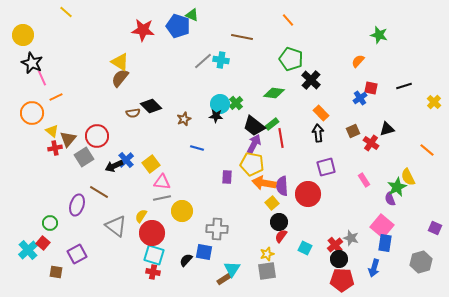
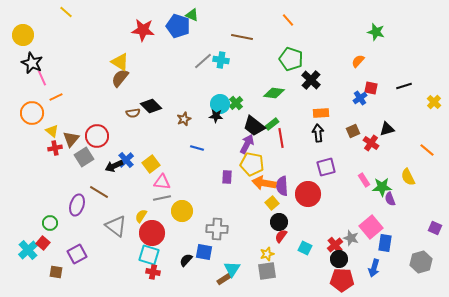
green star at (379, 35): moved 3 px left, 3 px up
orange rectangle at (321, 113): rotated 49 degrees counterclockwise
brown triangle at (68, 139): moved 3 px right
purple arrow at (254, 144): moved 7 px left
green star at (397, 187): moved 15 px left; rotated 24 degrees clockwise
pink square at (382, 226): moved 11 px left, 1 px down; rotated 10 degrees clockwise
cyan square at (154, 255): moved 5 px left
